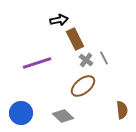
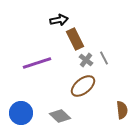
gray diamond: moved 3 px left
